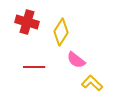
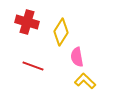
pink semicircle: moved 1 px right, 3 px up; rotated 42 degrees clockwise
red line: moved 1 px left, 1 px up; rotated 20 degrees clockwise
yellow L-shape: moved 7 px left, 2 px up
